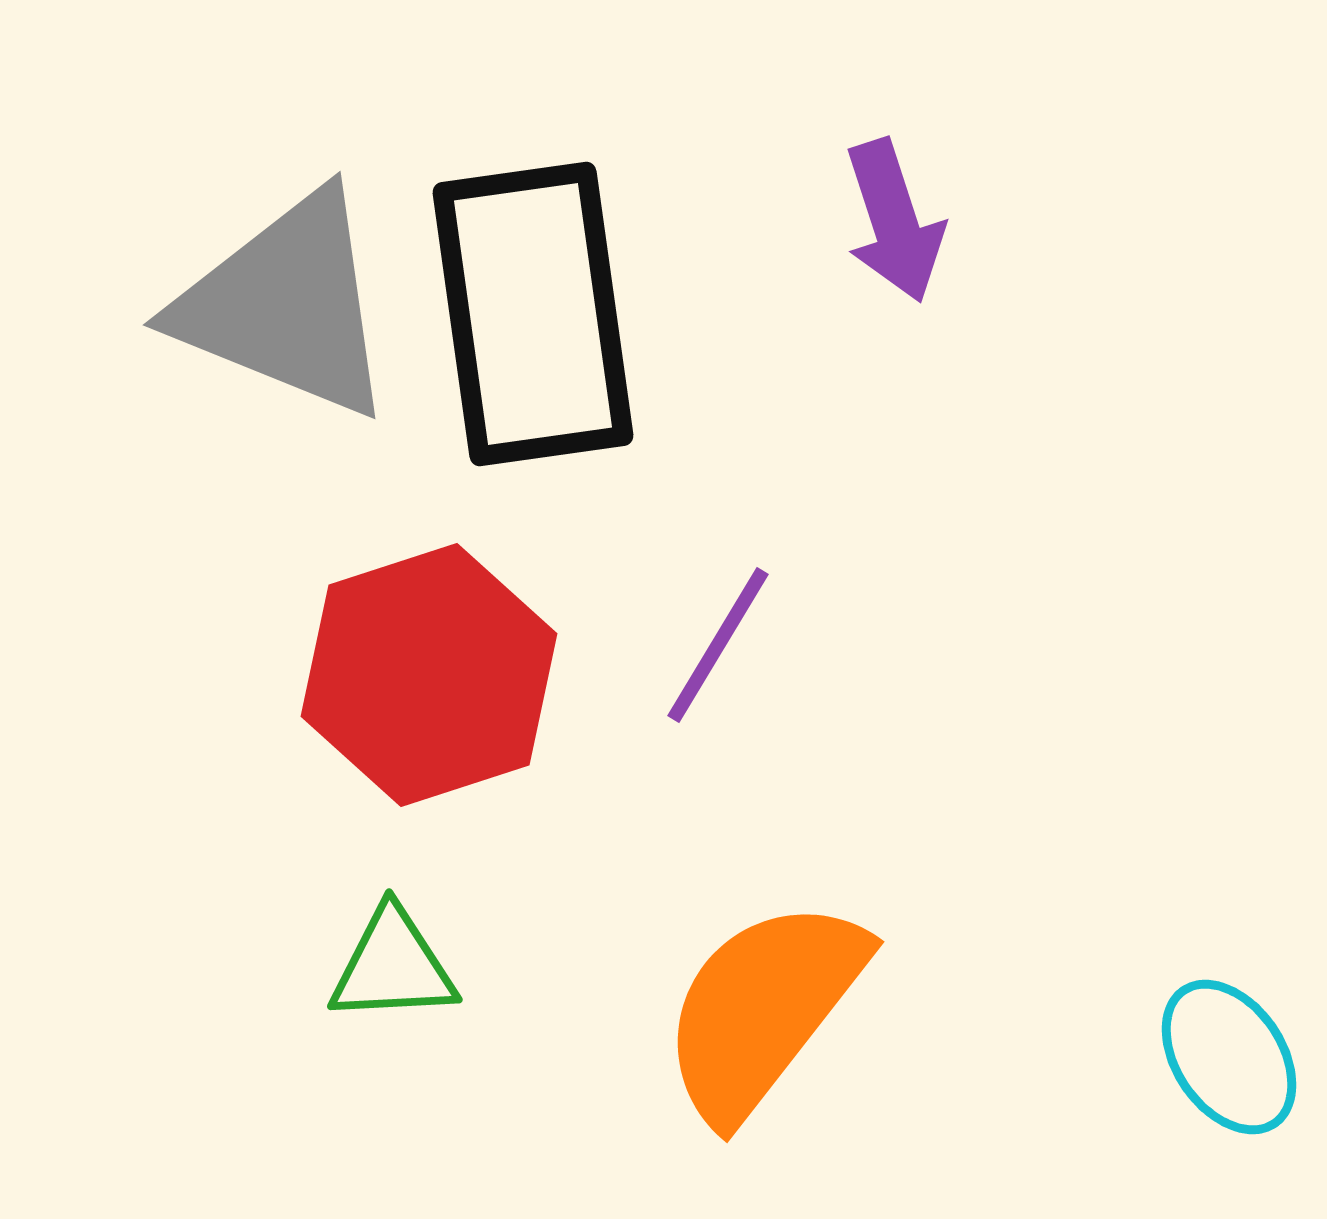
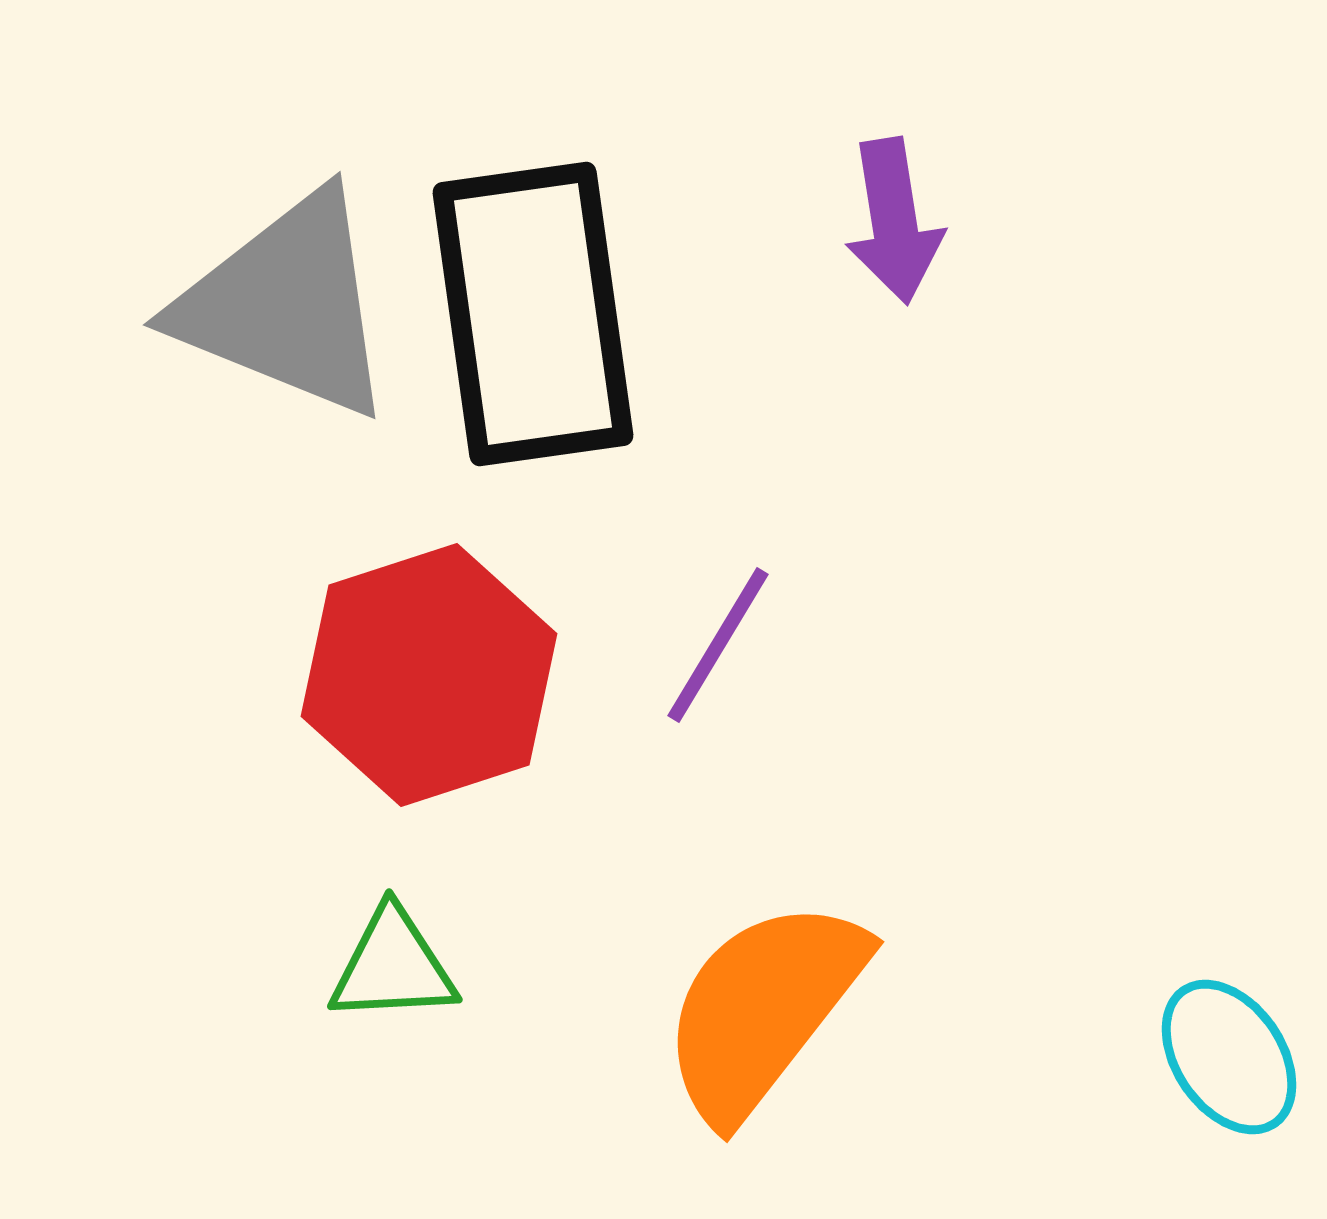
purple arrow: rotated 9 degrees clockwise
